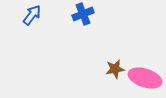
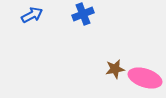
blue arrow: rotated 25 degrees clockwise
